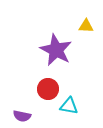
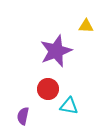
purple star: moved 1 px down; rotated 24 degrees clockwise
purple semicircle: moved 1 px right; rotated 90 degrees clockwise
